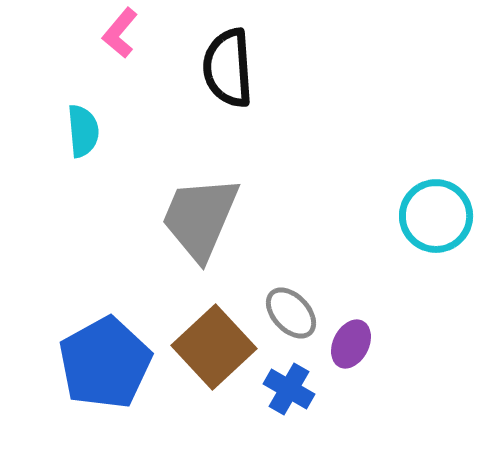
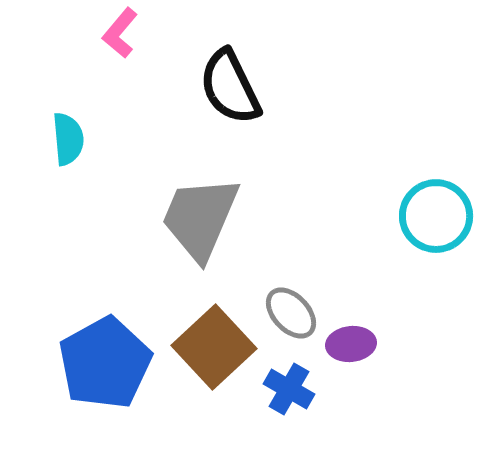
black semicircle: moved 2 px right, 19 px down; rotated 22 degrees counterclockwise
cyan semicircle: moved 15 px left, 8 px down
purple ellipse: rotated 57 degrees clockwise
